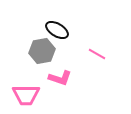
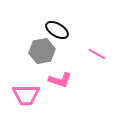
pink L-shape: moved 2 px down
